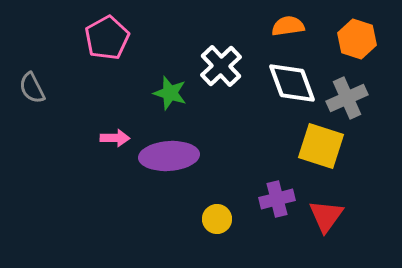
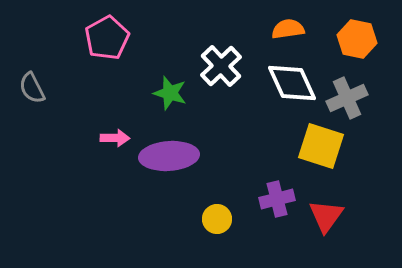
orange semicircle: moved 3 px down
orange hexagon: rotated 6 degrees counterclockwise
white diamond: rotated 4 degrees counterclockwise
